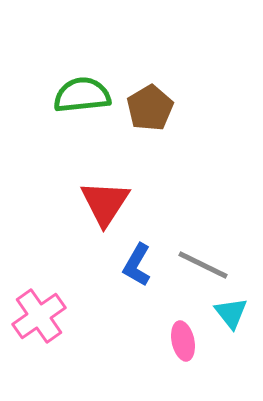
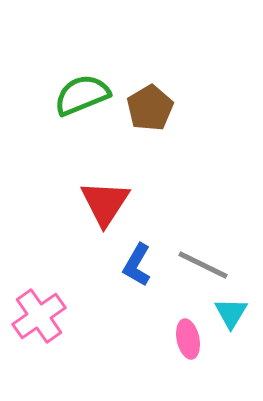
green semicircle: rotated 16 degrees counterclockwise
cyan triangle: rotated 9 degrees clockwise
pink ellipse: moved 5 px right, 2 px up
